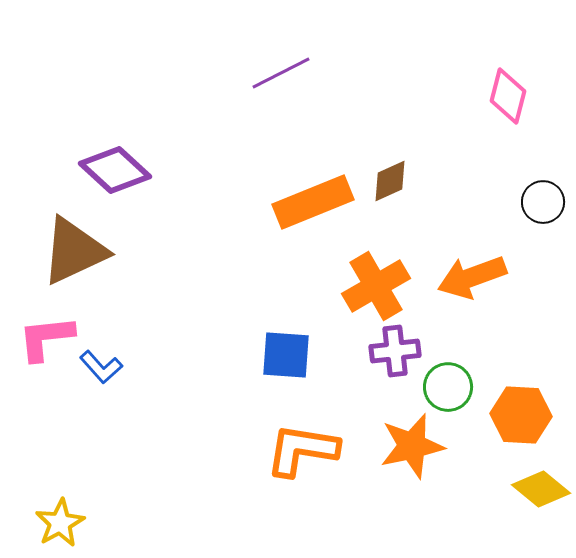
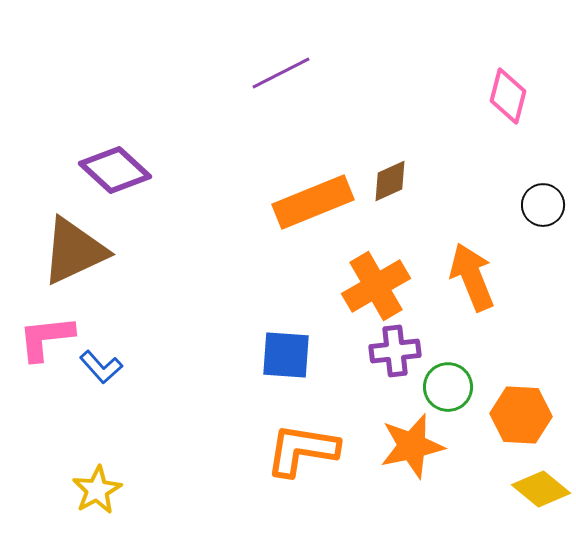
black circle: moved 3 px down
orange arrow: rotated 88 degrees clockwise
yellow star: moved 37 px right, 33 px up
